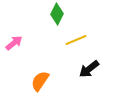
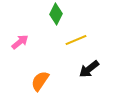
green diamond: moved 1 px left
pink arrow: moved 6 px right, 1 px up
